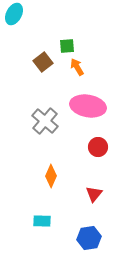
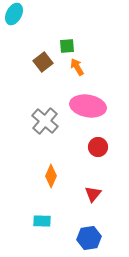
red triangle: moved 1 px left
